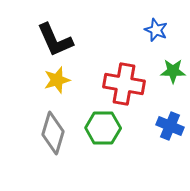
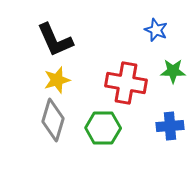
red cross: moved 2 px right, 1 px up
blue cross: rotated 28 degrees counterclockwise
gray diamond: moved 13 px up
